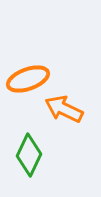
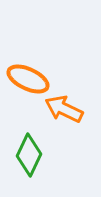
orange ellipse: rotated 45 degrees clockwise
